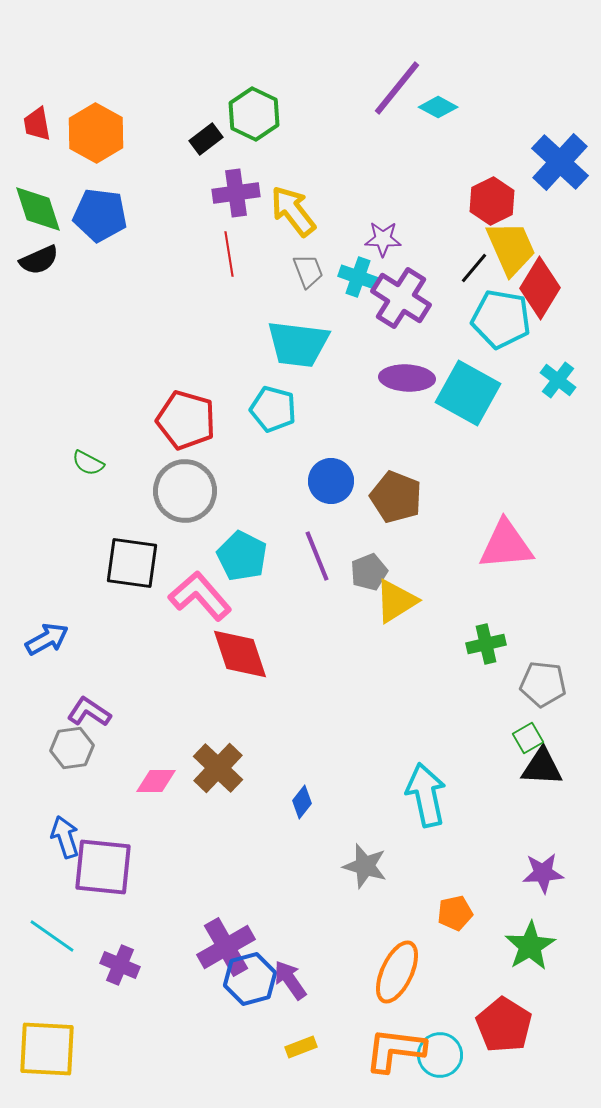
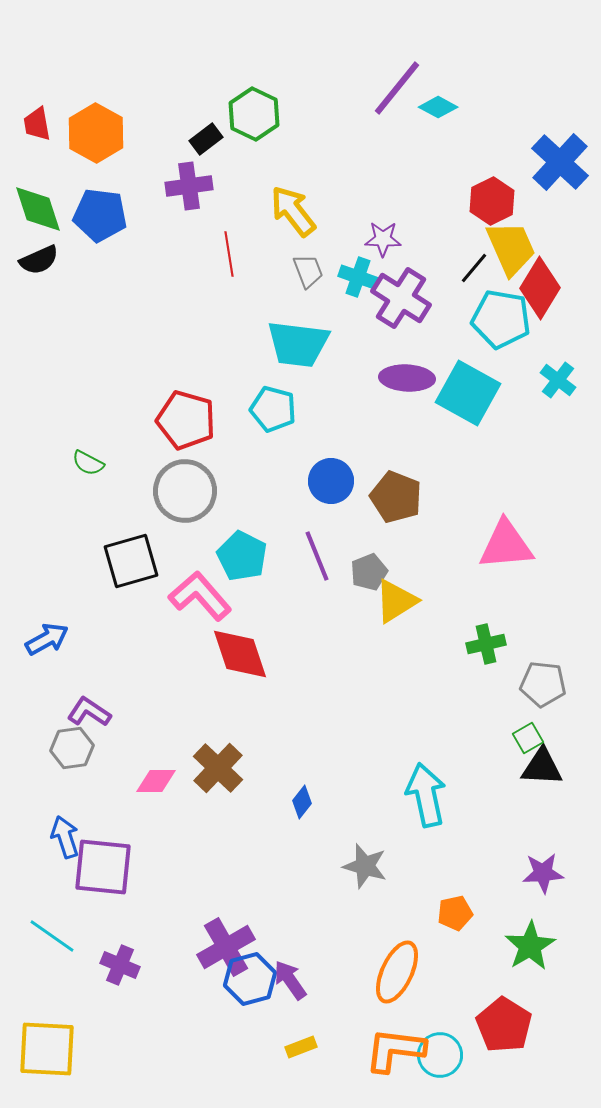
purple cross at (236, 193): moved 47 px left, 7 px up
black square at (132, 563): moved 1 px left, 2 px up; rotated 24 degrees counterclockwise
